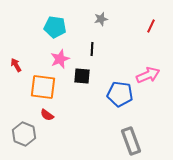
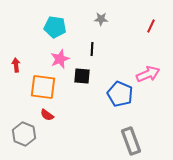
gray star: rotated 16 degrees clockwise
red arrow: rotated 24 degrees clockwise
pink arrow: moved 1 px up
blue pentagon: rotated 15 degrees clockwise
